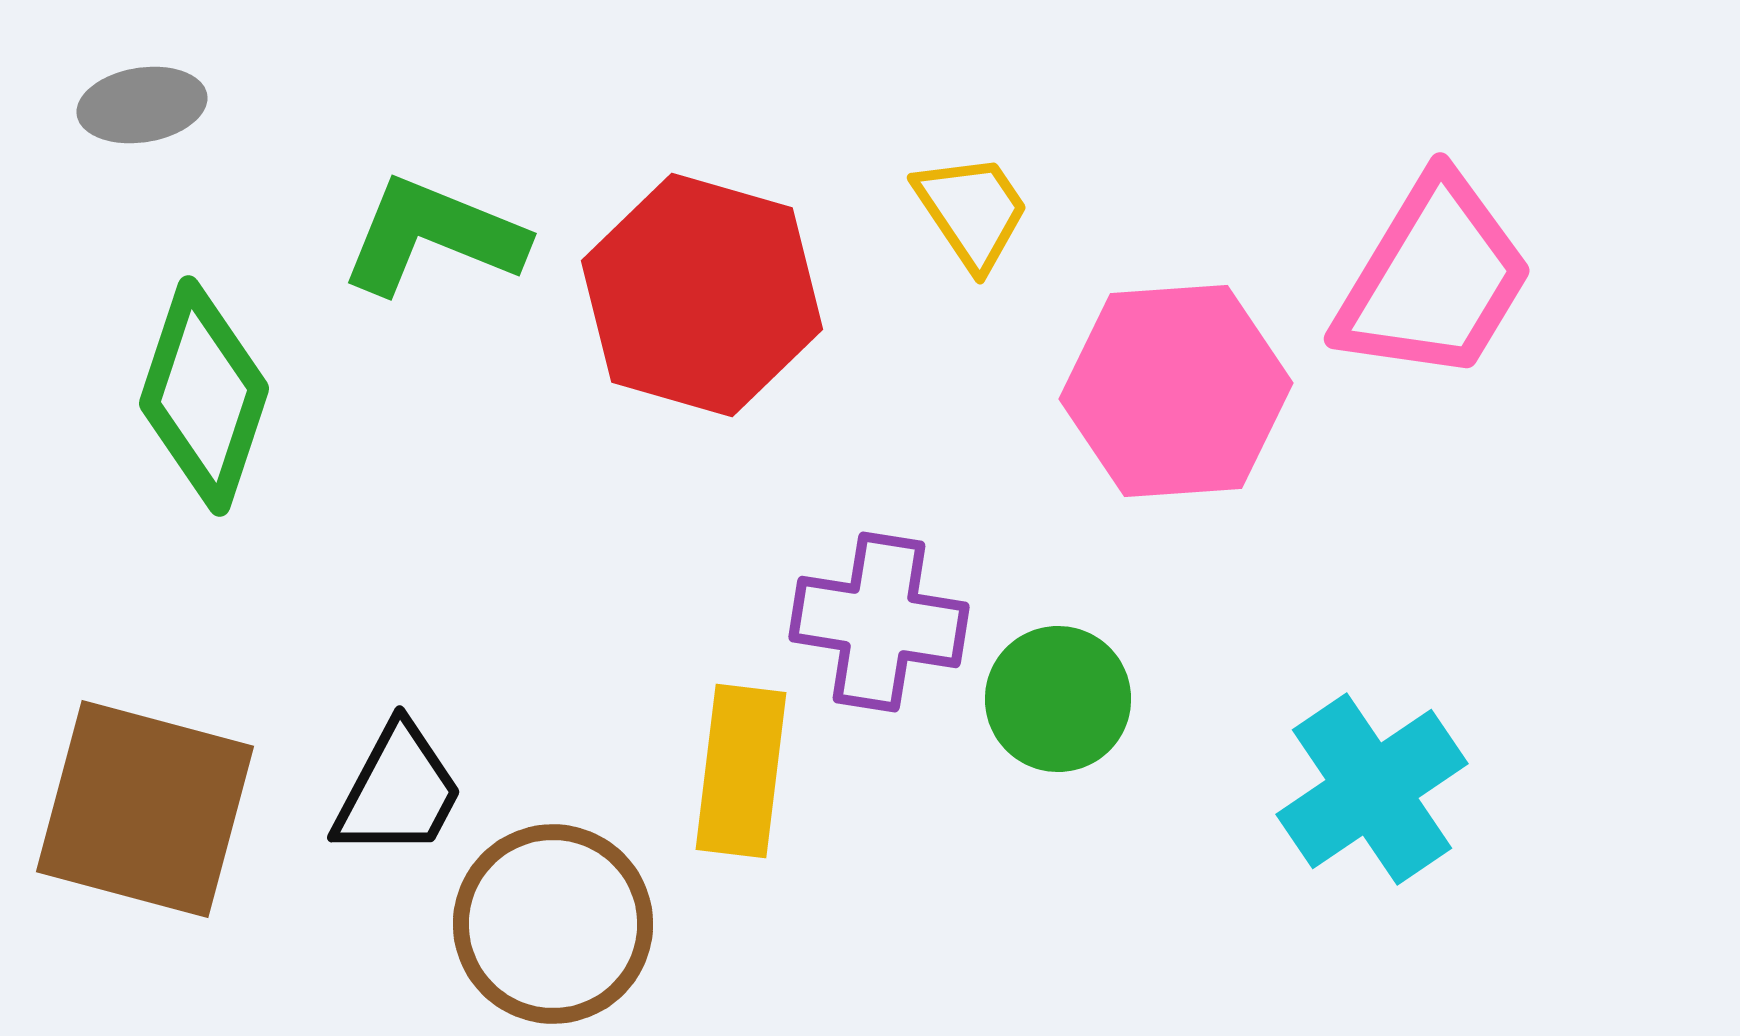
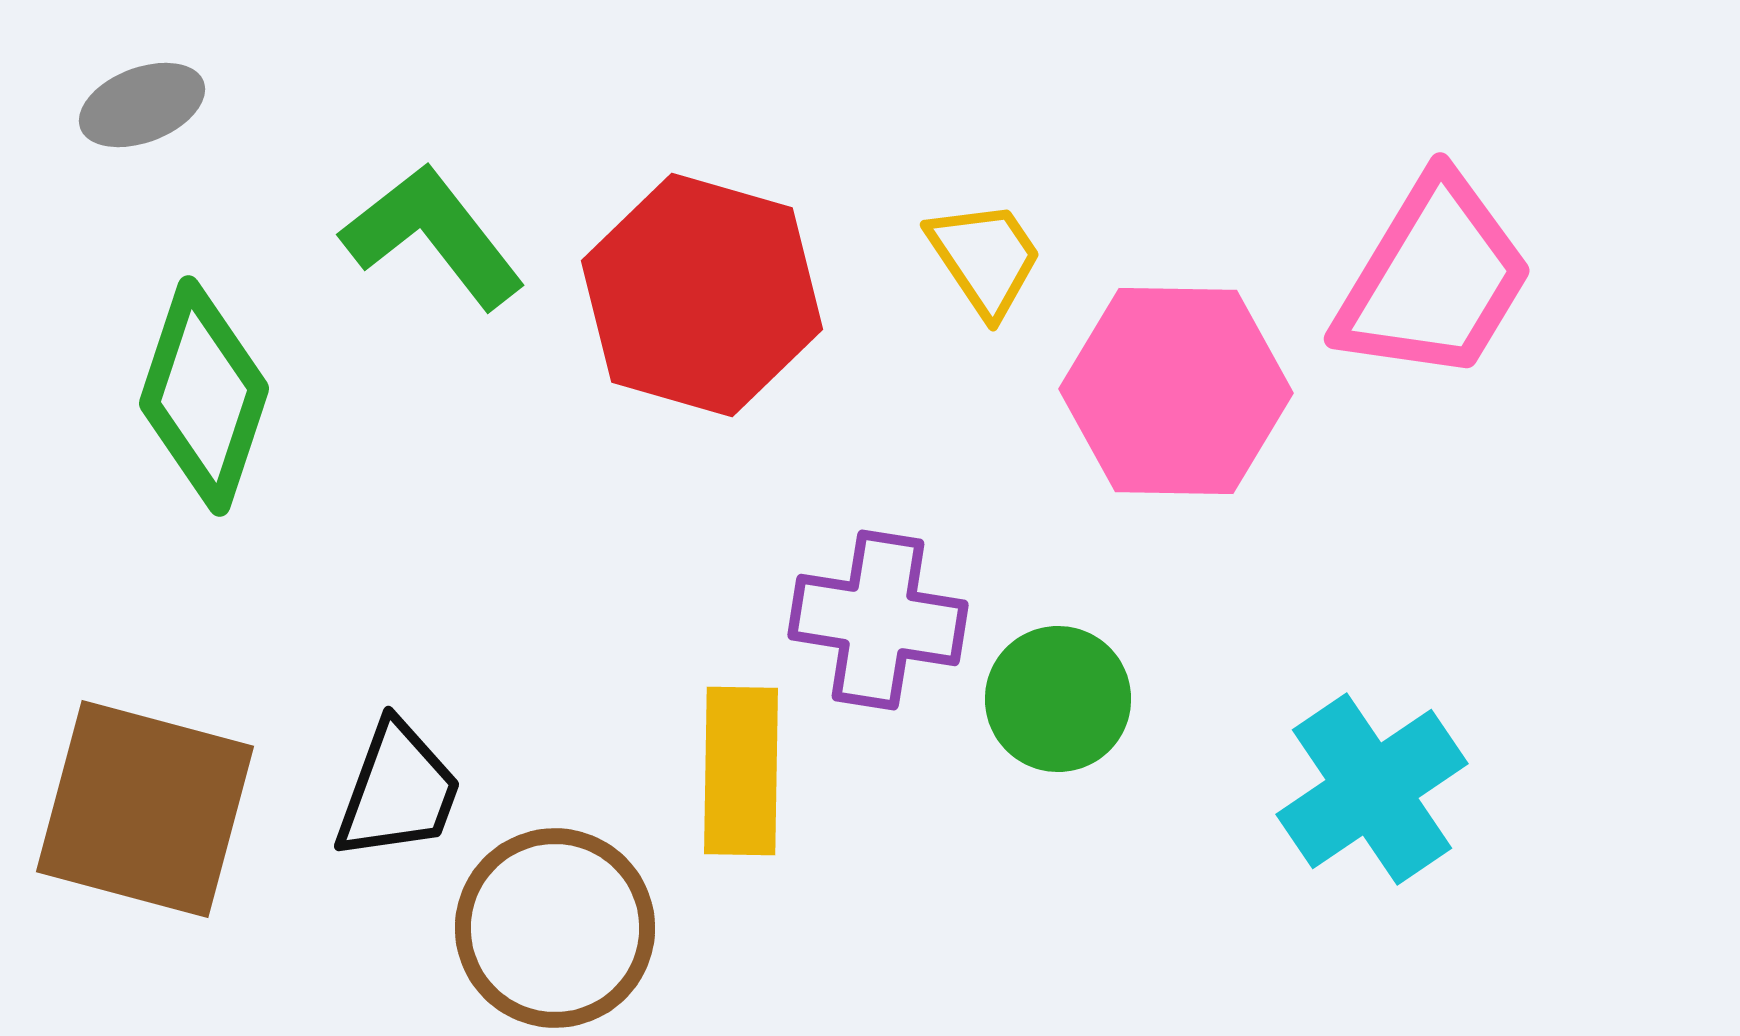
gray ellipse: rotated 12 degrees counterclockwise
yellow trapezoid: moved 13 px right, 47 px down
green L-shape: rotated 30 degrees clockwise
pink hexagon: rotated 5 degrees clockwise
purple cross: moved 1 px left, 2 px up
yellow rectangle: rotated 6 degrees counterclockwise
black trapezoid: rotated 8 degrees counterclockwise
brown circle: moved 2 px right, 4 px down
